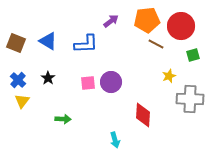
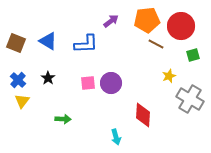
purple circle: moved 1 px down
gray cross: rotated 28 degrees clockwise
cyan arrow: moved 1 px right, 3 px up
